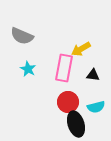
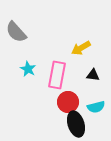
gray semicircle: moved 6 px left, 4 px up; rotated 25 degrees clockwise
yellow arrow: moved 1 px up
pink rectangle: moved 7 px left, 7 px down
